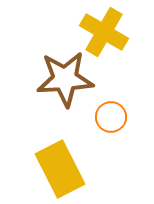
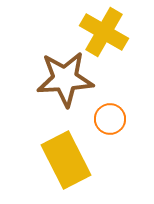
orange circle: moved 1 px left, 2 px down
yellow rectangle: moved 6 px right, 9 px up
